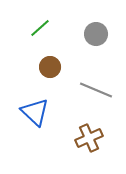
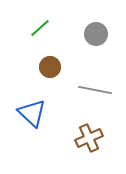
gray line: moved 1 px left; rotated 12 degrees counterclockwise
blue triangle: moved 3 px left, 1 px down
